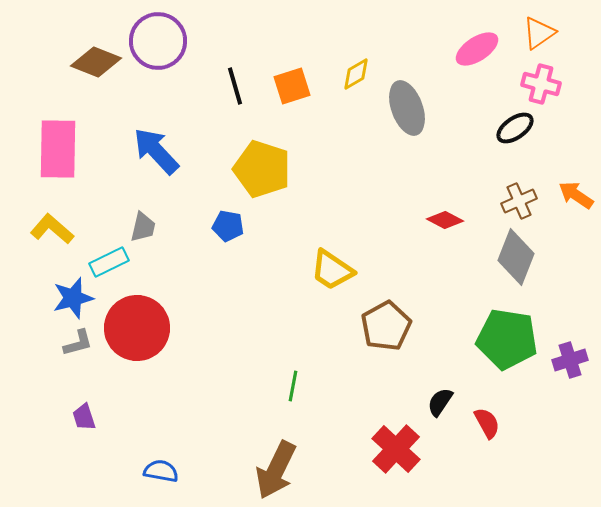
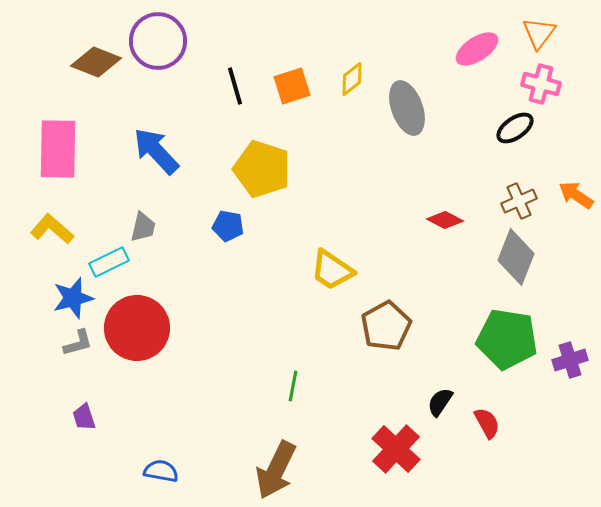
orange triangle: rotated 18 degrees counterclockwise
yellow diamond: moved 4 px left, 5 px down; rotated 8 degrees counterclockwise
